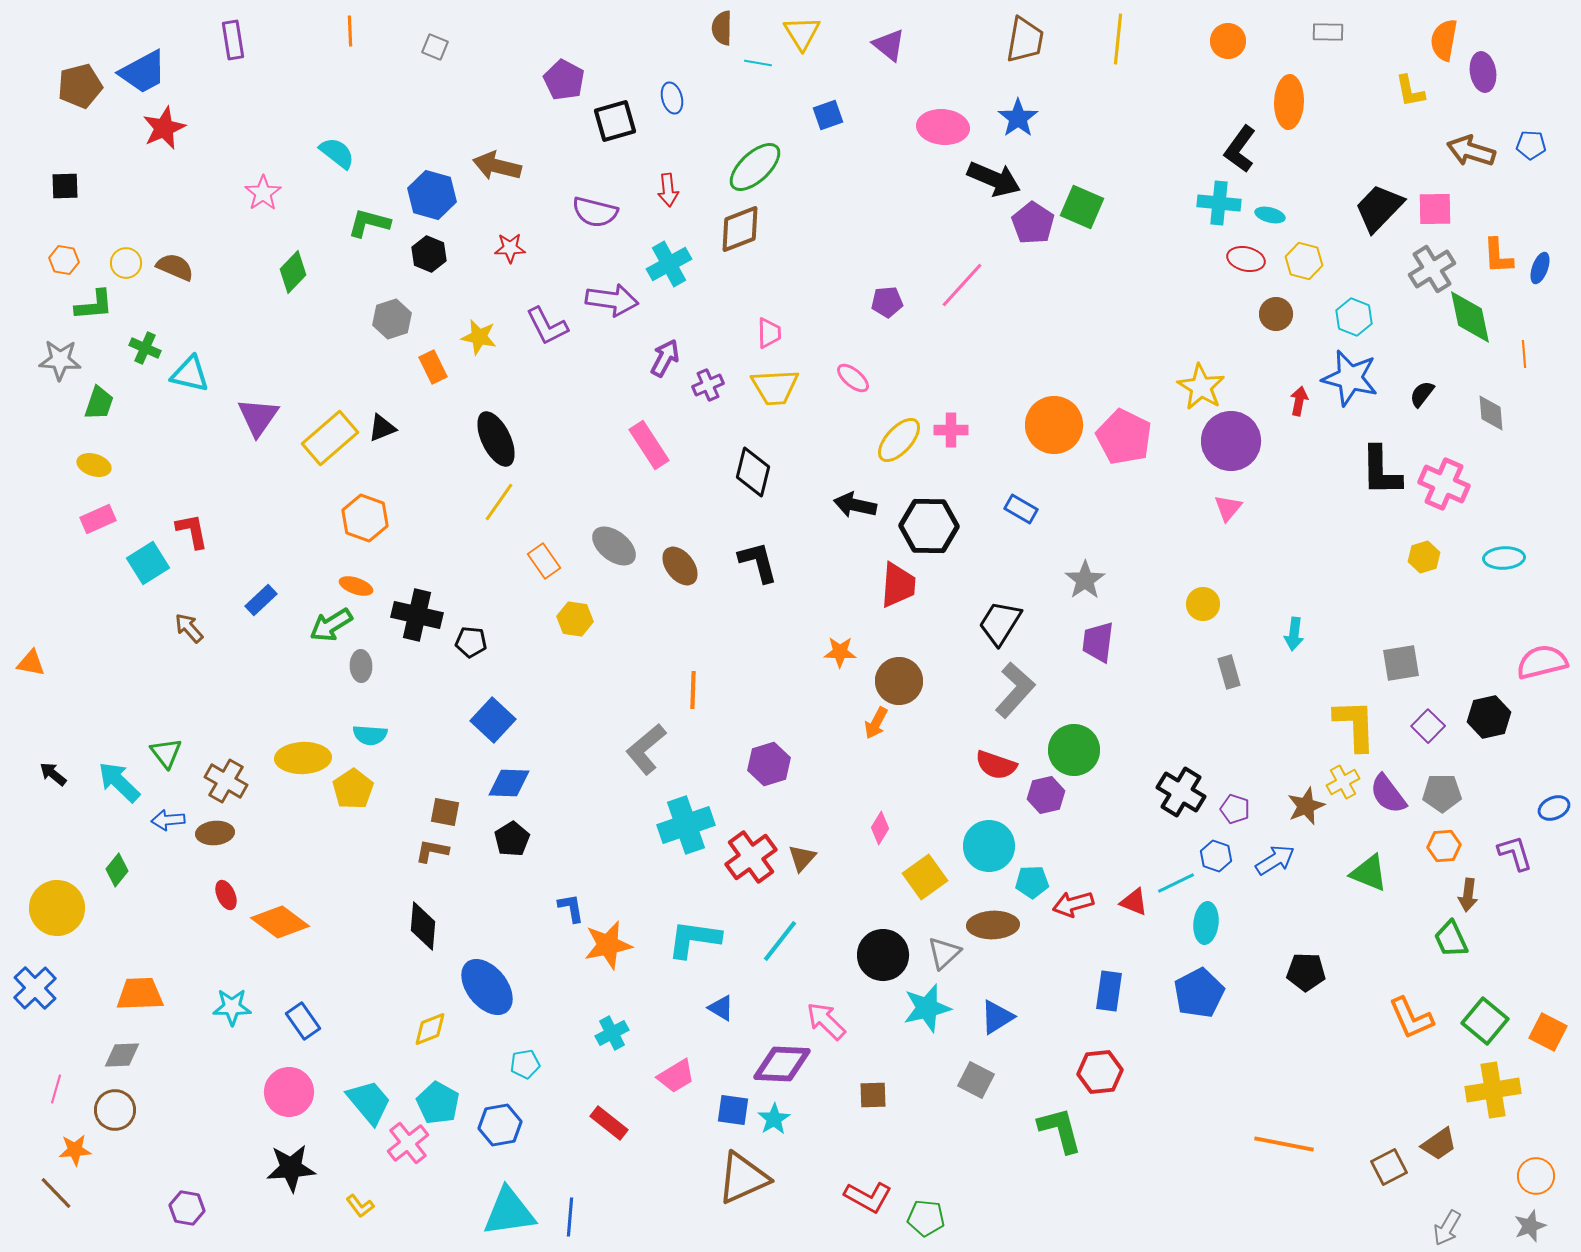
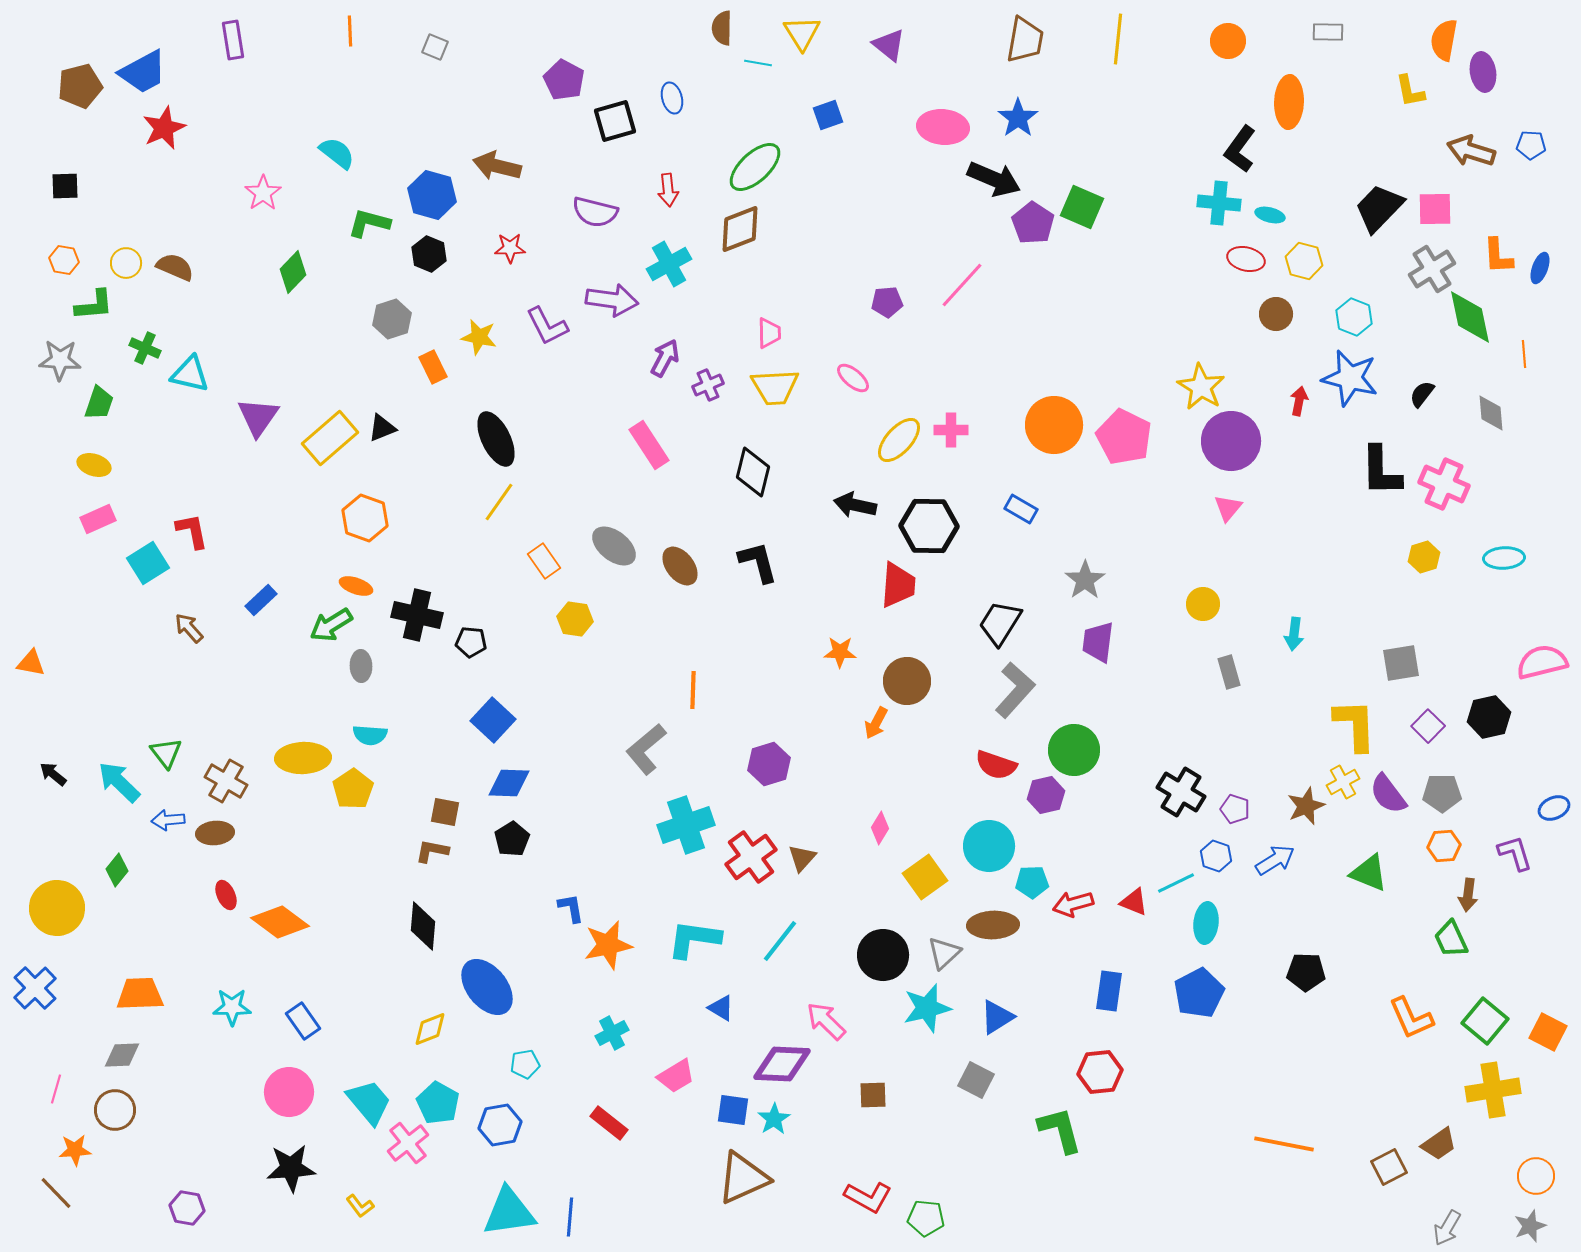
brown circle at (899, 681): moved 8 px right
